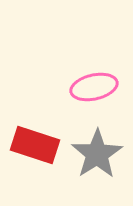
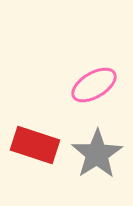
pink ellipse: moved 2 px up; rotated 18 degrees counterclockwise
